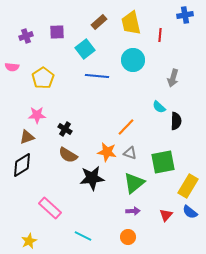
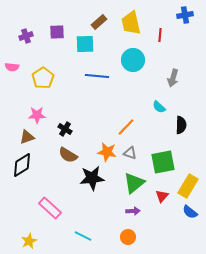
cyan square: moved 5 px up; rotated 36 degrees clockwise
black semicircle: moved 5 px right, 4 px down
red triangle: moved 4 px left, 19 px up
